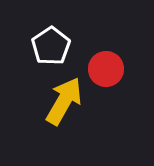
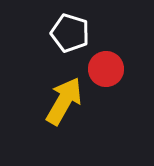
white pentagon: moved 19 px right, 13 px up; rotated 21 degrees counterclockwise
